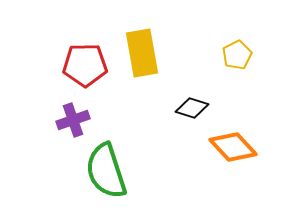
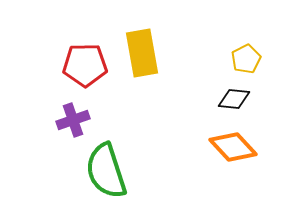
yellow pentagon: moved 9 px right, 4 px down
black diamond: moved 42 px right, 9 px up; rotated 12 degrees counterclockwise
